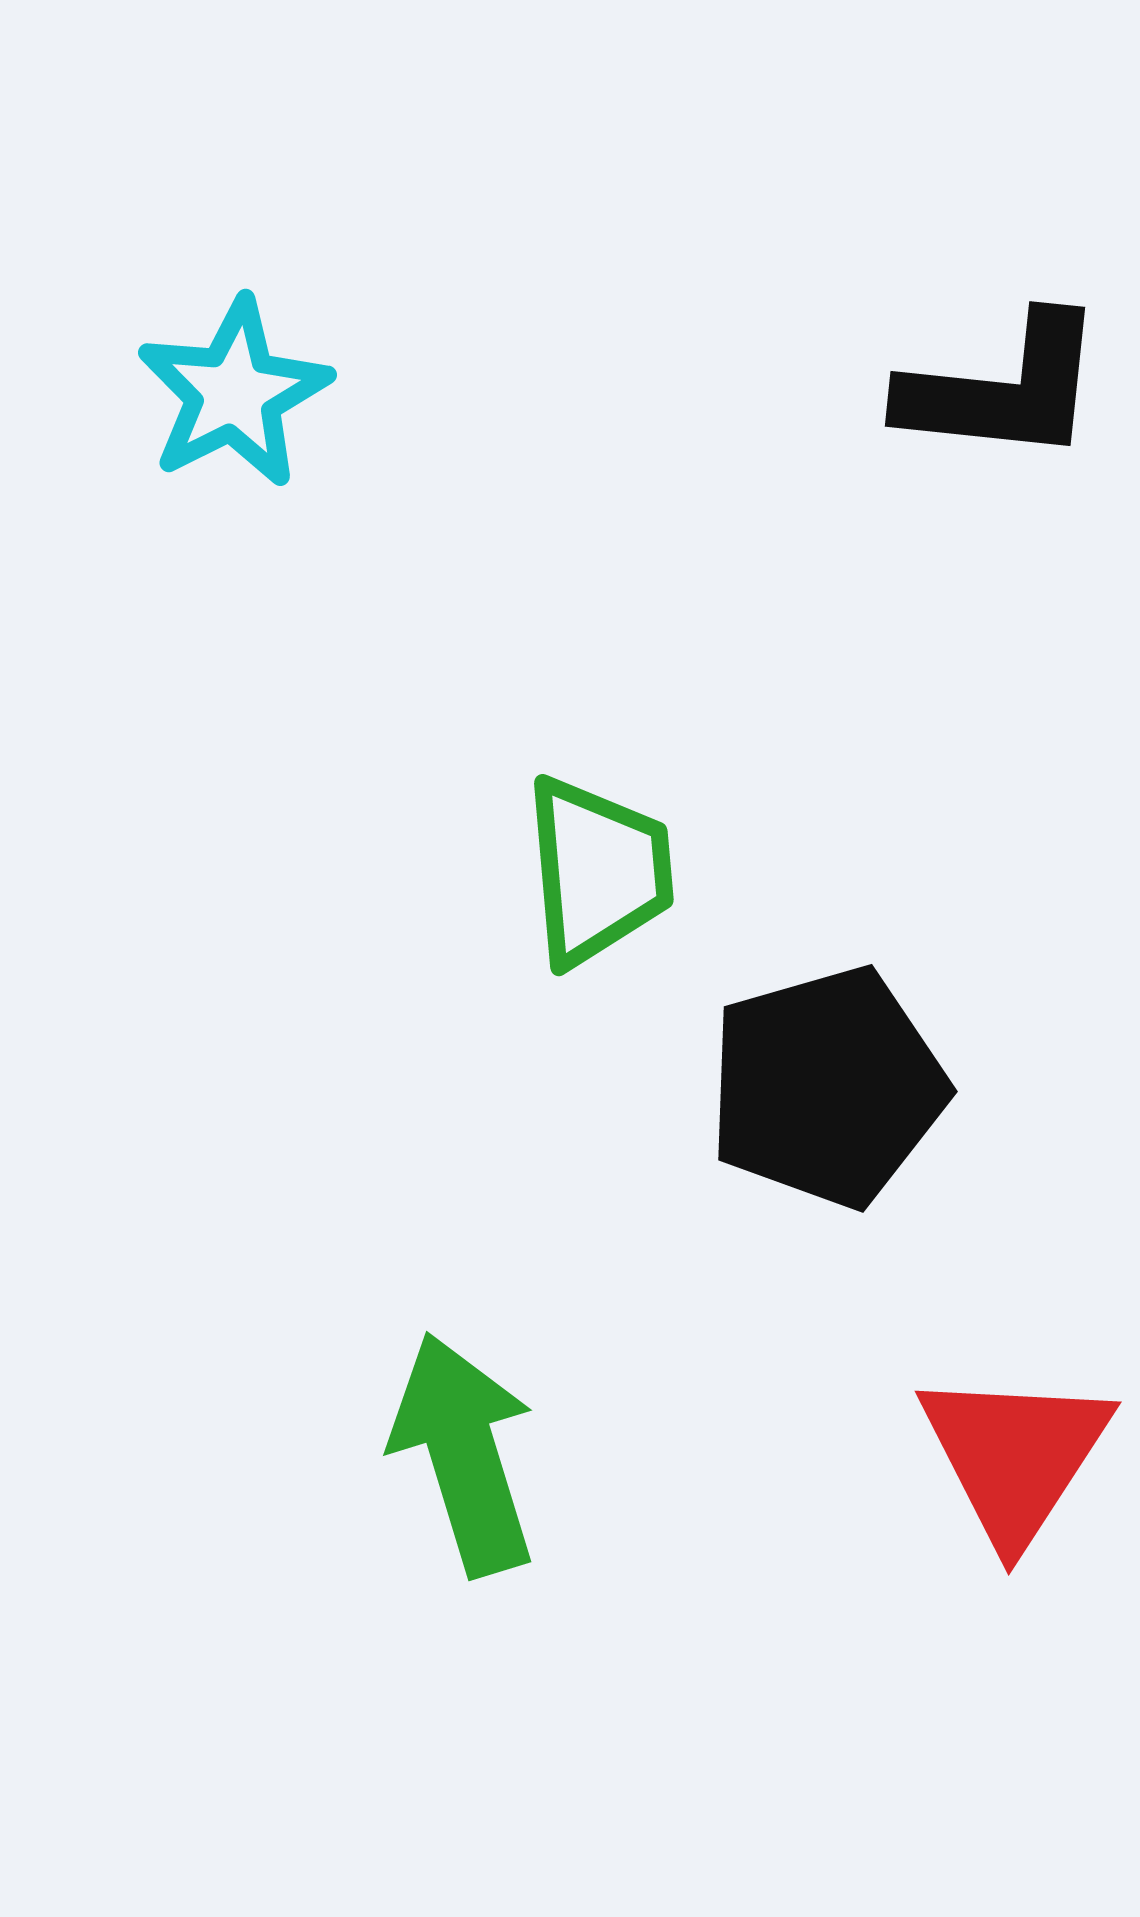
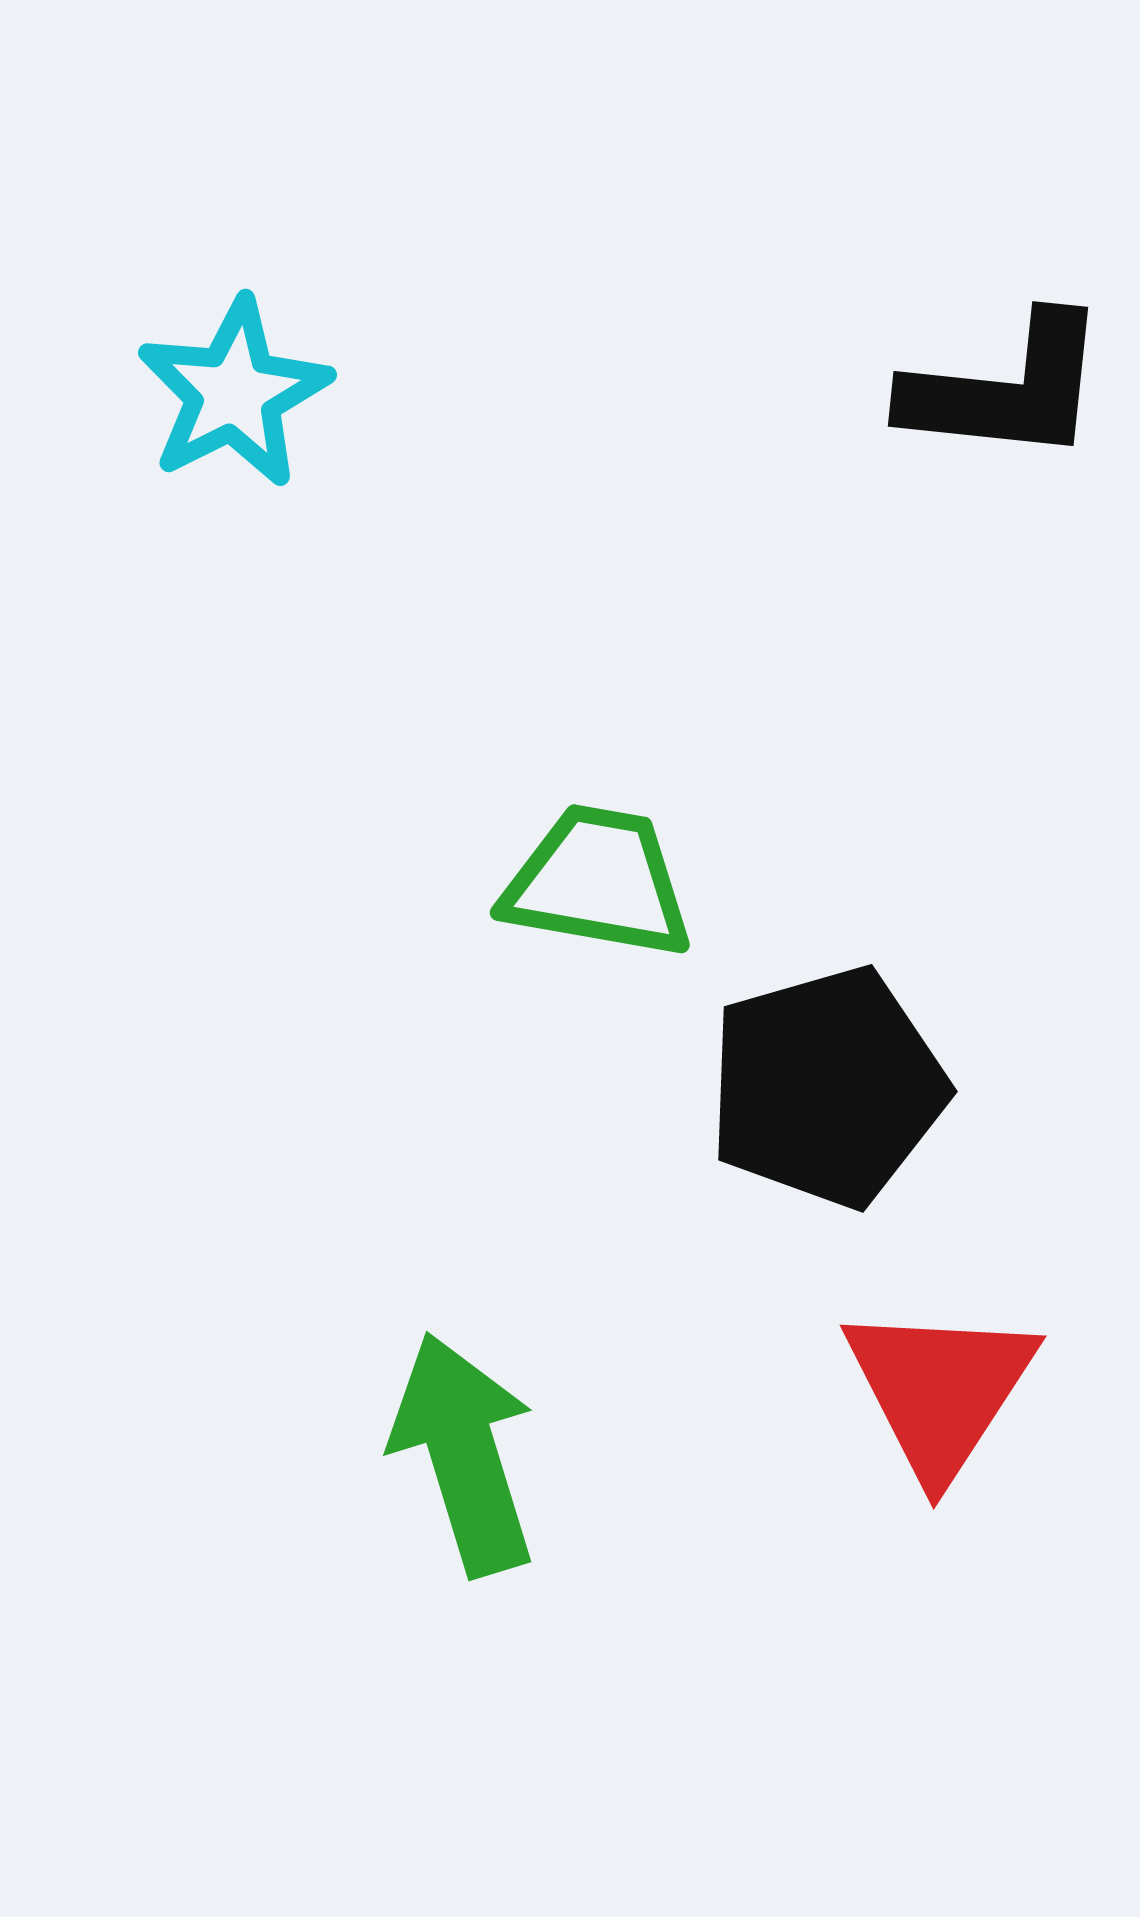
black L-shape: moved 3 px right
green trapezoid: moved 11 px down; rotated 75 degrees counterclockwise
red triangle: moved 75 px left, 66 px up
